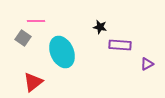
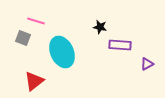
pink line: rotated 18 degrees clockwise
gray square: rotated 14 degrees counterclockwise
red triangle: moved 1 px right, 1 px up
